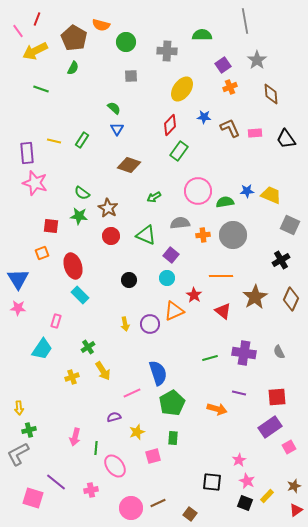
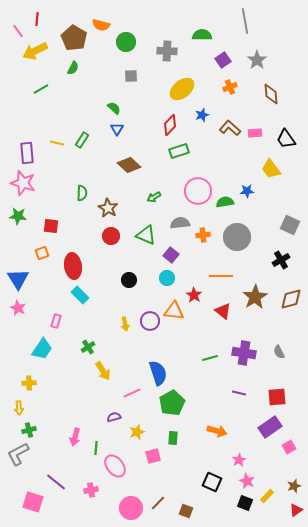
red line at (37, 19): rotated 16 degrees counterclockwise
purple square at (223, 65): moved 5 px up
green line at (41, 89): rotated 49 degrees counterclockwise
yellow ellipse at (182, 89): rotated 15 degrees clockwise
blue star at (204, 117): moved 2 px left, 2 px up; rotated 24 degrees counterclockwise
brown L-shape at (230, 128): rotated 25 degrees counterclockwise
yellow line at (54, 141): moved 3 px right, 2 px down
green rectangle at (179, 151): rotated 36 degrees clockwise
brown diamond at (129, 165): rotated 25 degrees clockwise
pink star at (35, 183): moved 12 px left
green semicircle at (82, 193): rotated 126 degrees counterclockwise
yellow trapezoid at (271, 195): moved 26 px up; rotated 150 degrees counterclockwise
green star at (79, 216): moved 61 px left
gray circle at (233, 235): moved 4 px right, 2 px down
red ellipse at (73, 266): rotated 10 degrees clockwise
brown diamond at (291, 299): rotated 50 degrees clockwise
pink star at (18, 308): rotated 21 degrees clockwise
orange triangle at (174, 311): rotated 30 degrees clockwise
purple circle at (150, 324): moved 3 px up
yellow cross at (72, 377): moved 43 px left, 6 px down; rotated 16 degrees clockwise
orange arrow at (217, 409): moved 22 px down
black square at (212, 482): rotated 18 degrees clockwise
pink square at (33, 498): moved 4 px down
brown line at (158, 503): rotated 21 degrees counterclockwise
brown square at (190, 514): moved 4 px left, 3 px up; rotated 16 degrees counterclockwise
